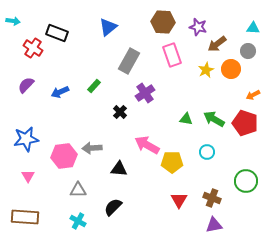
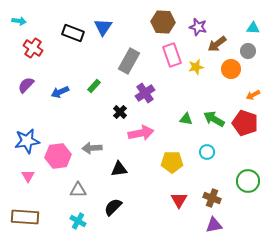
cyan arrow: moved 6 px right
blue triangle: moved 5 px left; rotated 18 degrees counterclockwise
black rectangle: moved 16 px right
yellow star: moved 10 px left, 3 px up; rotated 14 degrees clockwise
blue star: moved 1 px right, 2 px down
pink arrow: moved 6 px left, 12 px up; rotated 140 degrees clockwise
pink hexagon: moved 6 px left
black triangle: rotated 12 degrees counterclockwise
green circle: moved 2 px right
